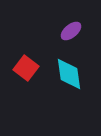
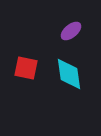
red square: rotated 25 degrees counterclockwise
